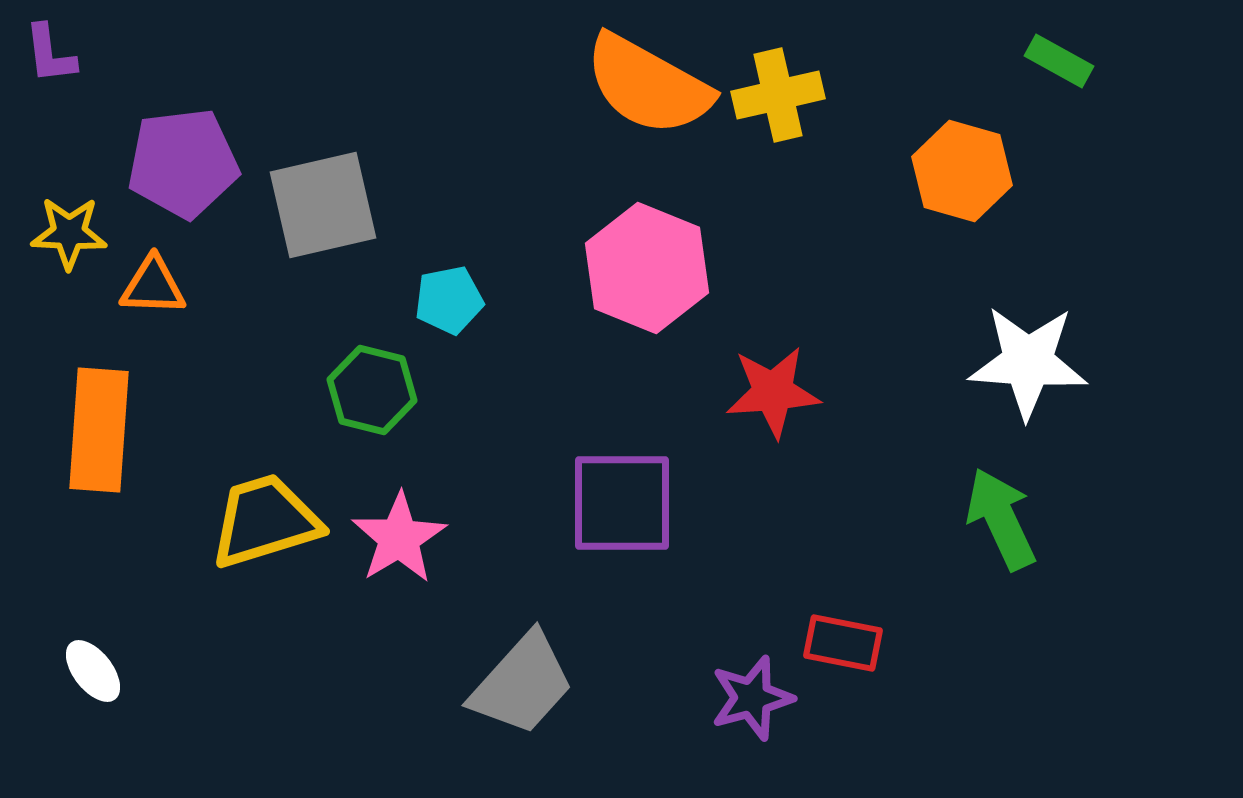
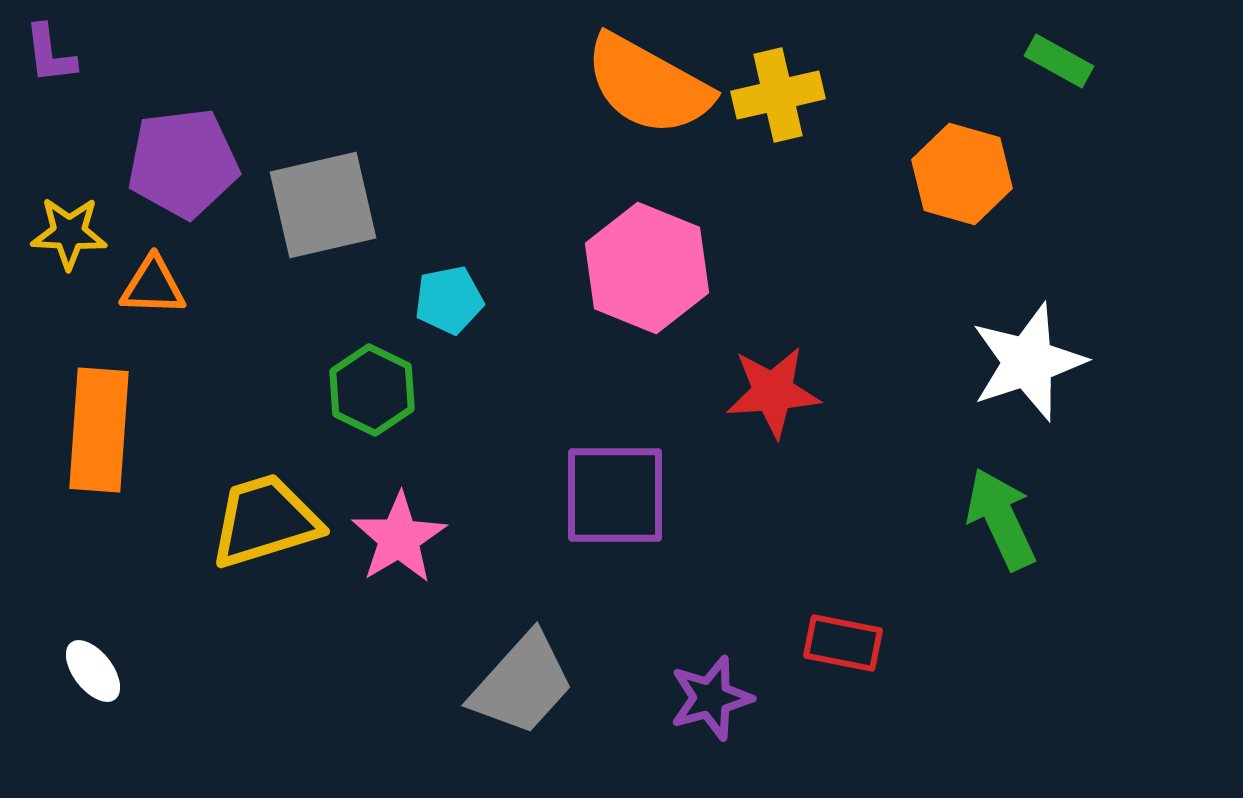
orange hexagon: moved 3 px down
white star: rotated 22 degrees counterclockwise
green hexagon: rotated 12 degrees clockwise
purple square: moved 7 px left, 8 px up
purple star: moved 41 px left
